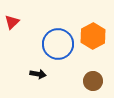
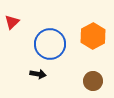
blue circle: moved 8 px left
